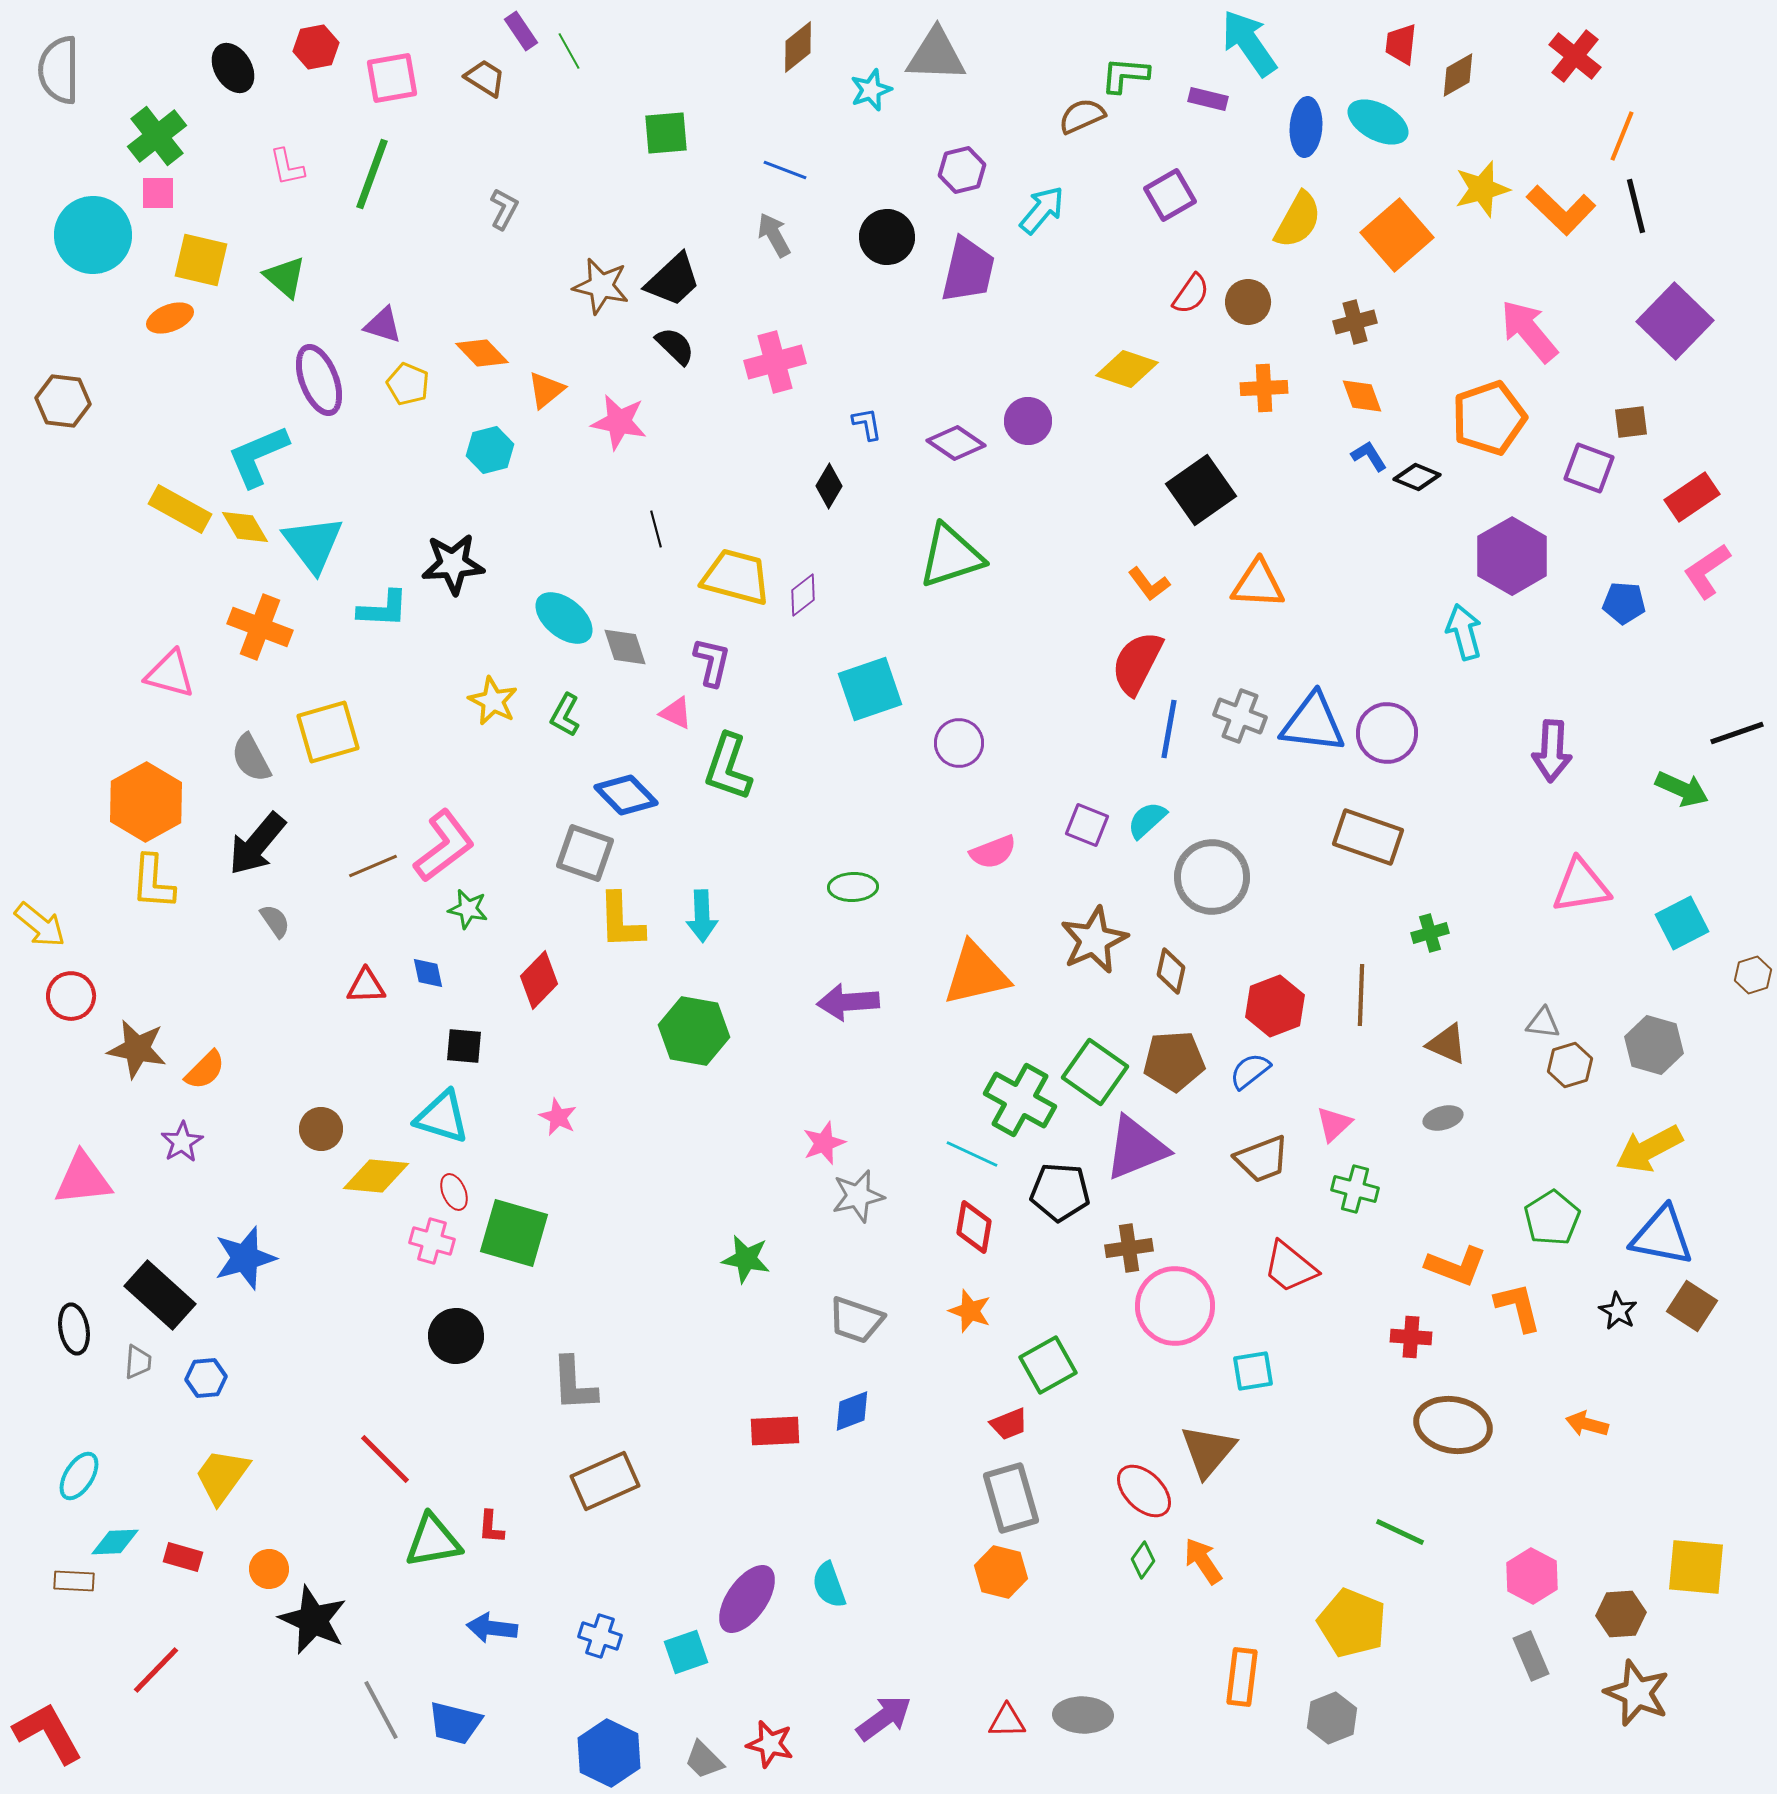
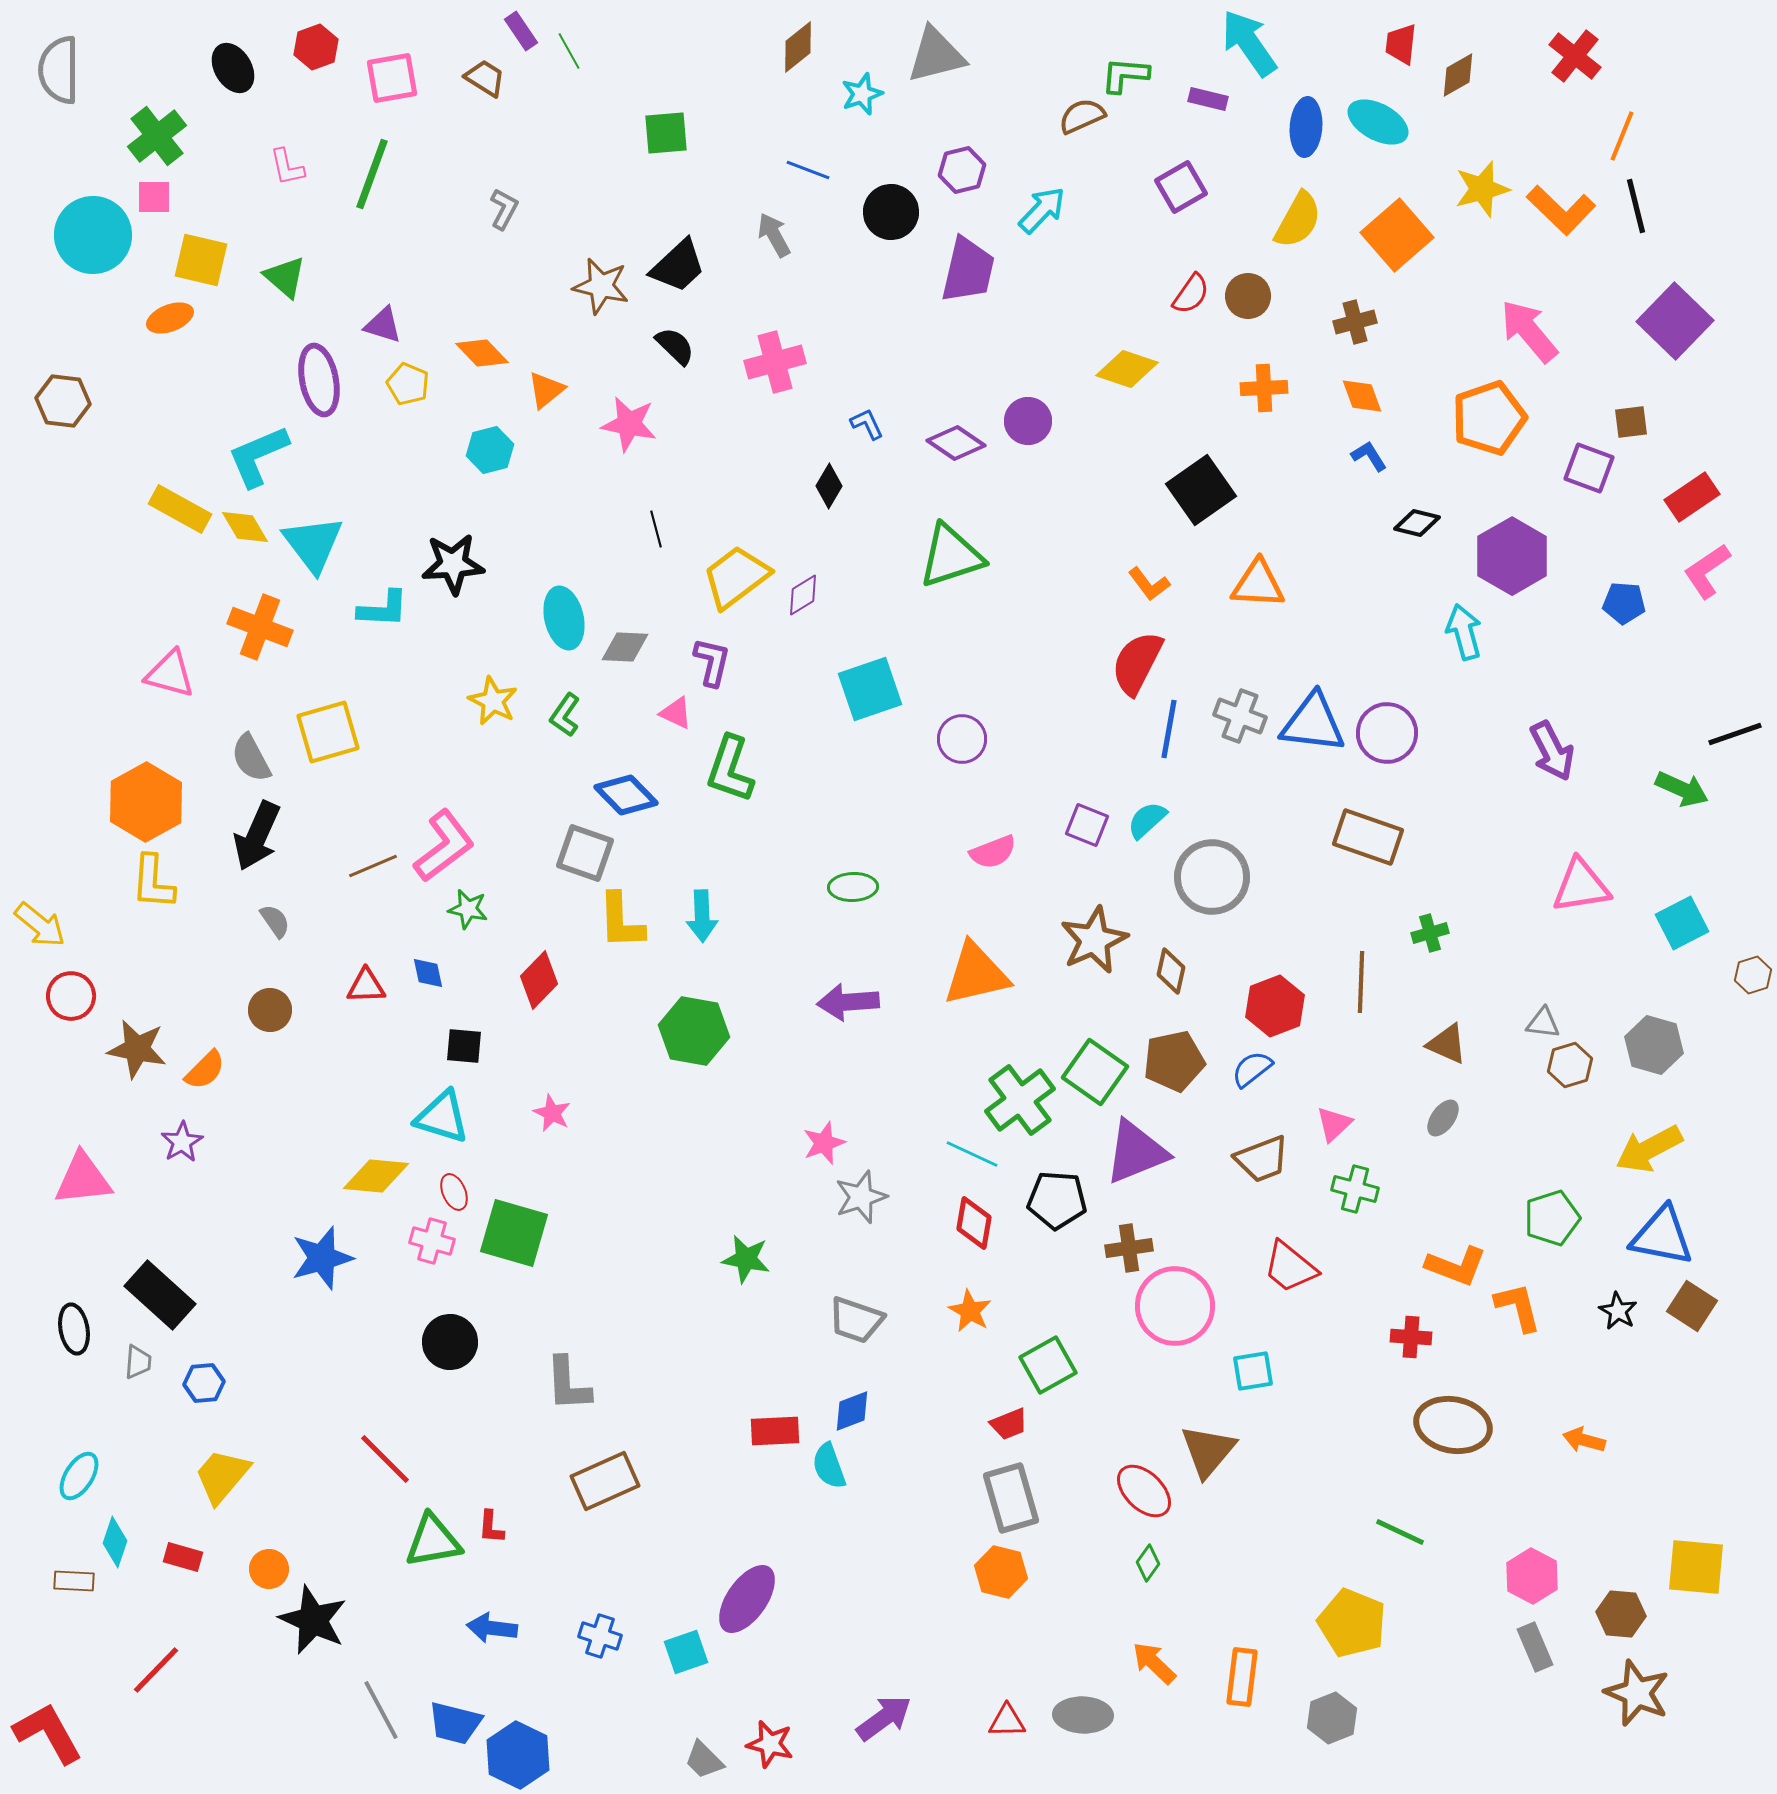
red hexagon at (316, 47): rotated 9 degrees counterclockwise
gray triangle at (936, 55): rotated 16 degrees counterclockwise
cyan star at (871, 90): moved 9 px left, 4 px down
blue line at (785, 170): moved 23 px right
pink square at (158, 193): moved 4 px left, 4 px down
purple square at (1170, 195): moved 11 px right, 8 px up
cyan arrow at (1042, 210): rotated 4 degrees clockwise
black circle at (887, 237): moved 4 px right, 25 px up
black trapezoid at (673, 280): moved 5 px right, 14 px up
brown circle at (1248, 302): moved 6 px up
purple ellipse at (319, 380): rotated 10 degrees clockwise
pink star at (619, 422): moved 10 px right, 2 px down
blue L-shape at (867, 424): rotated 15 degrees counterclockwise
black diamond at (1417, 477): moved 46 px down; rotated 9 degrees counterclockwise
yellow trapezoid at (736, 577): rotated 52 degrees counterclockwise
purple diamond at (803, 595): rotated 6 degrees clockwise
cyan ellipse at (564, 618): rotated 38 degrees clockwise
gray diamond at (625, 647): rotated 69 degrees counterclockwise
green L-shape at (565, 715): rotated 6 degrees clockwise
black line at (1737, 733): moved 2 px left, 1 px down
purple circle at (959, 743): moved 3 px right, 4 px up
purple arrow at (1552, 751): rotated 30 degrees counterclockwise
green L-shape at (728, 767): moved 2 px right, 2 px down
black arrow at (257, 844): moved 8 px up; rotated 16 degrees counterclockwise
brown line at (1361, 995): moved 13 px up
brown pentagon at (1174, 1061): rotated 8 degrees counterclockwise
blue semicircle at (1250, 1071): moved 2 px right, 2 px up
green cross at (1020, 1100): rotated 24 degrees clockwise
pink star at (558, 1117): moved 6 px left, 4 px up
gray ellipse at (1443, 1118): rotated 39 degrees counterclockwise
brown circle at (321, 1129): moved 51 px left, 119 px up
purple triangle at (1136, 1148): moved 4 px down
black pentagon at (1060, 1192): moved 3 px left, 8 px down
gray star at (858, 1196): moved 3 px right, 1 px down; rotated 6 degrees counterclockwise
green pentagon at (1552, 1218): rotated 14 degrees clockwise
red diamond at (974, 1227): moved 4 px up
blue star at (245, 1258): moved 77 px right
orange star at (970, 1311): rotated 9 degrees clockwise
black circle at (456, 1336): moved 6 px left, 6 px down
blue hexagon at (206, 1378): moved 2 px left, 5 px down
gray L-shape at (574, 1384): moved 6 px left
orange arrow at (1587, 1424): moved 3 px left, 16 px down
yellow trapezoid at (222, 1476): rotated 4 degrees clockwise
cyan diamond at (115, 1542): rotated 69 degrees counterclockwise
green diamond at (1143, 1560): moved 5 px right, 3 px down
orange arrow at (1203, 1561): moved 49 px left, 102 px down; rotated 12 degrees counterclockwise
cyan semicircle at (829, 1585): moved 119 px up
brown hexagon at (1621, 1614): rotated 9 degrees clockwise
gray rectangle at (1531, 1656): moved 4 px right, 9 px up
blue hexagon at (609, 1753): moved 91 px left, 2 px down
